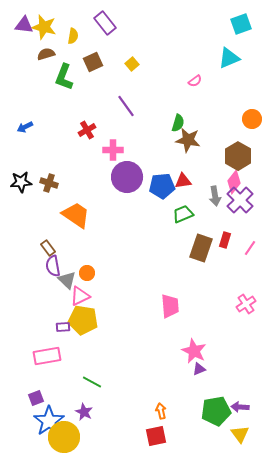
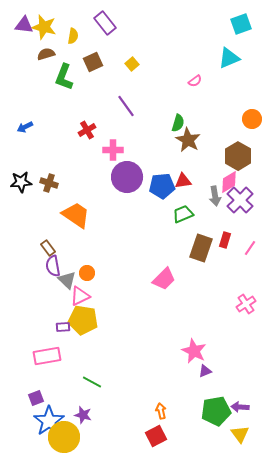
brown star at (188, 140): rotated 20 degrees clockwise
pink diamond at (234, 182): moved 5 px left; rotated 20 degrees clockwise
pink trapezoid at (170, 306): moved 6 px left, 27 px up; rotated 50 degrees clockwise
purple triangle at (199, 369): moved 6 px right, 2 px down
purple star at (84, 412): moved 1 px left, 3 px down; rotated 12 degrees counterclockwise
red square at (156, 436): rotated 15 degrees counterclockwise
